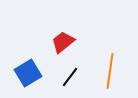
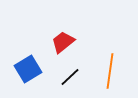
blue square: moved 4 px up
black line: rotated 10 degrees clockwise
